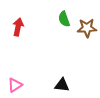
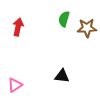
green semicircle: rotated 35 degrees clockwise
black triangle: moved 9 px up
